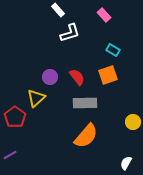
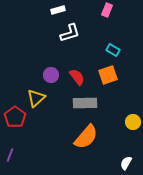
white rectangle: rotated 64 degrees counterclockwise
pink rectangle: moved 3 px right, 5 px up; rotated 64 degrees clockwise
purple circle: moved 1 px right, 2 px up
orange semicircle: moved 1 px down
purple line: rotated 40 degrees counterclockwise
